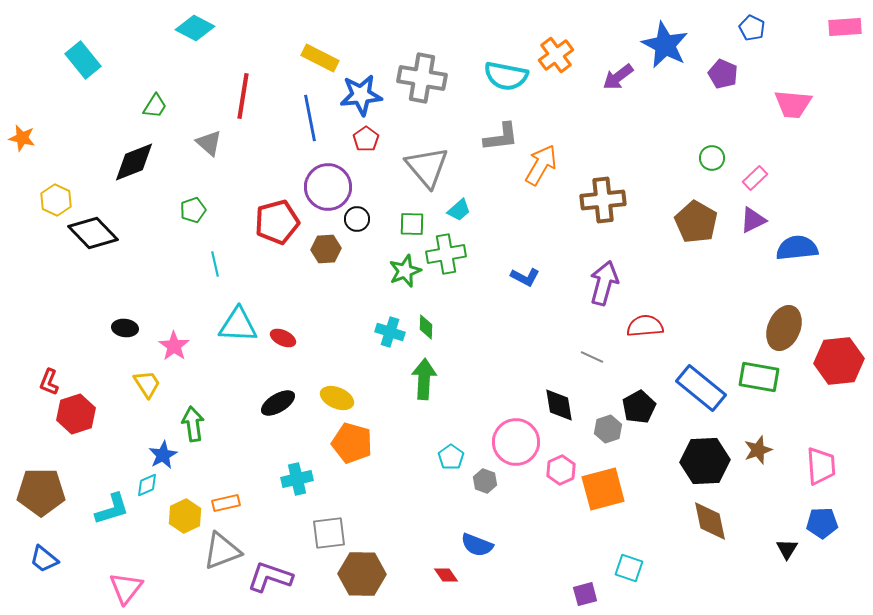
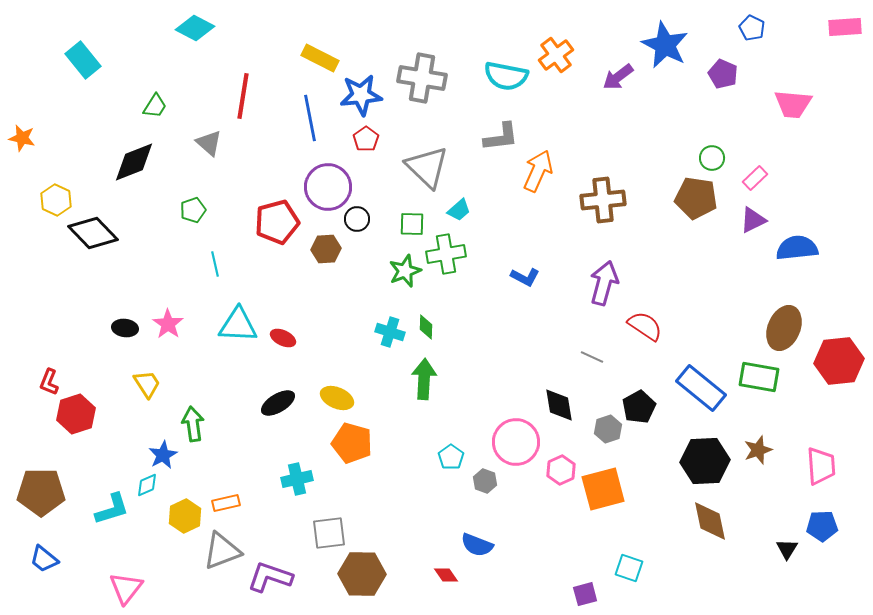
orange arrow at (541, 165): moved 3 px left, 6 px down; rotated 6 degrees counterclockwise
gray triangle at (427, 167): rotated 6 degrees counterclockwise
brown pentagon at (696, 222): moved 24 px up; rotated 21 degrees counterclockwise
red semicircle at (645, 326): rotated 39 degrees clockwise
pink star at (174, 346): moved 6 px left, 22 px up
blue pentagon at (822, 523): moved 3 px down
